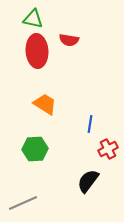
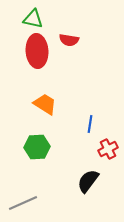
green hexagon: moved 2 px right, 2 px up
